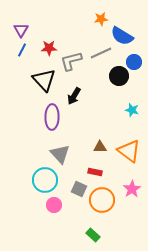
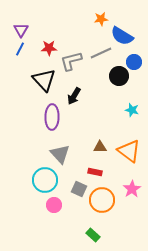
blue line: moved 2 px left, 1 px up
